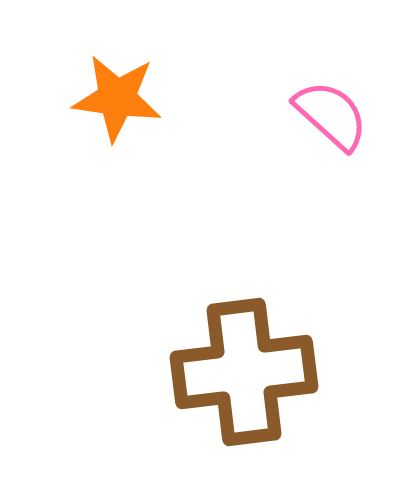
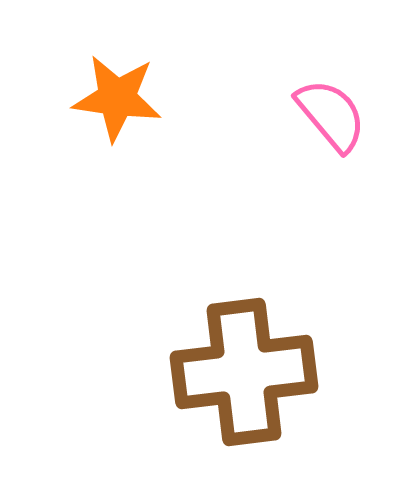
pink semicircle: rotated 8 degrees clockwise
